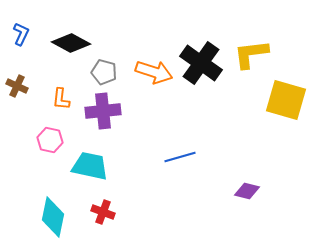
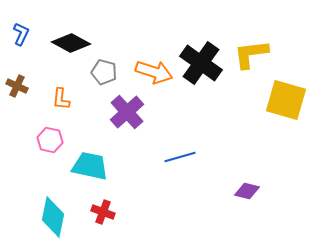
purple cross: moved 24 px right, 1 px down; rotated 36 degrees counterclockwise
